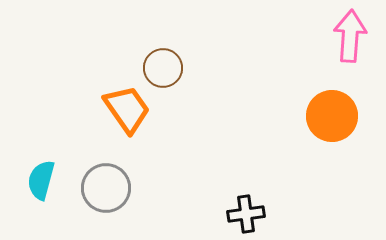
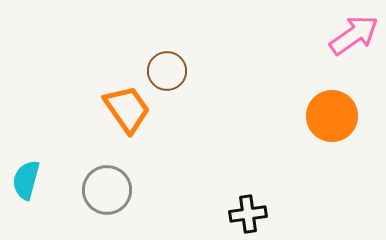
pink arrow: moved 4 px right, 1 px up; rotated 51 degrees clockwise
brown circle: moved 4 px right, 3 px down
cyan semicircle: moved 15 px left
gray circle: moved 1 px right, 2 px down
black cross: moved 2 px right
